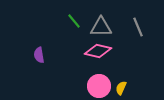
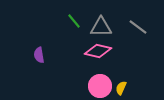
gray line: rotated 30 degrees counterclockwise
pink circle: moved 1 px right
